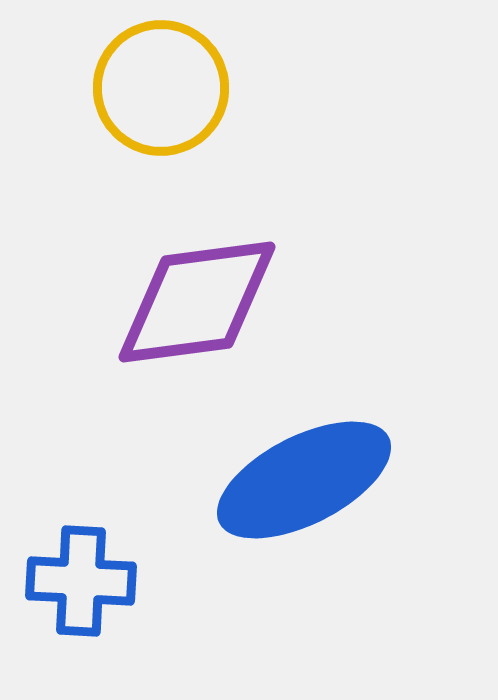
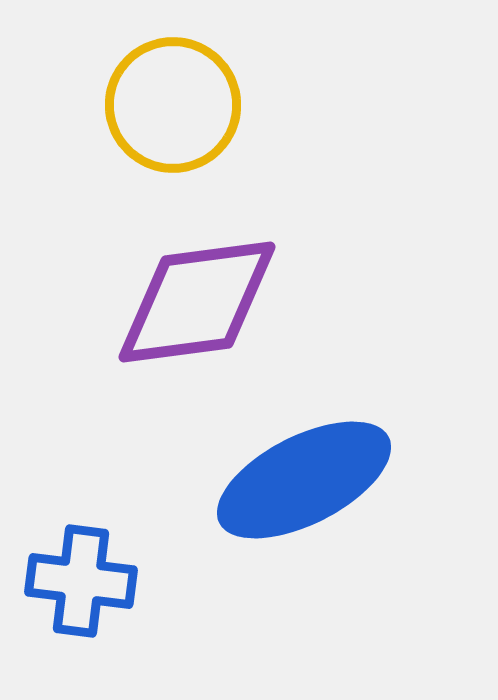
yellow circle: moved 12 px right, 17 px down
blue cross: rotated 4 degrees clockwise
